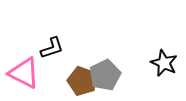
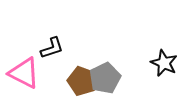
gray pentagon: moved 3 px down
